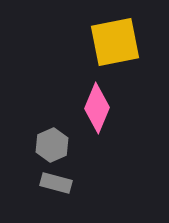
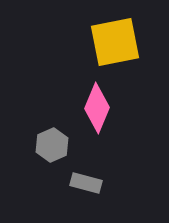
gray rectangle: moved 30 px right
